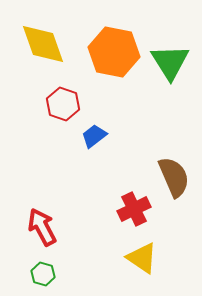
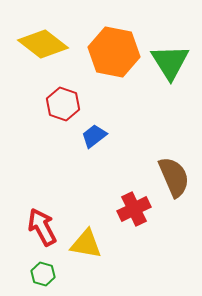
yellow diamond: rotated 33 degrees counterclockwise
yellow triangle: moved 56 px left, 14 px up; rotated 24 degrees counterclockwise
